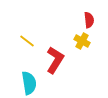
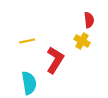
yellow line: rotated 49 degrees counterclockwise
